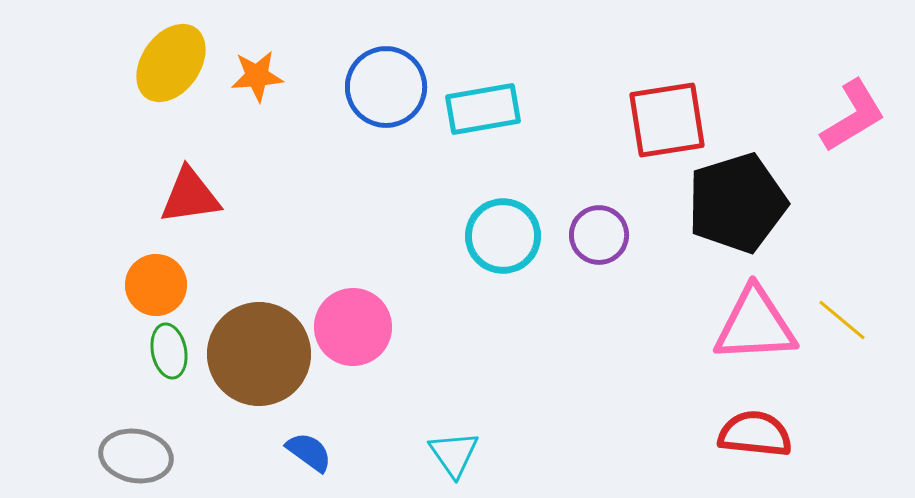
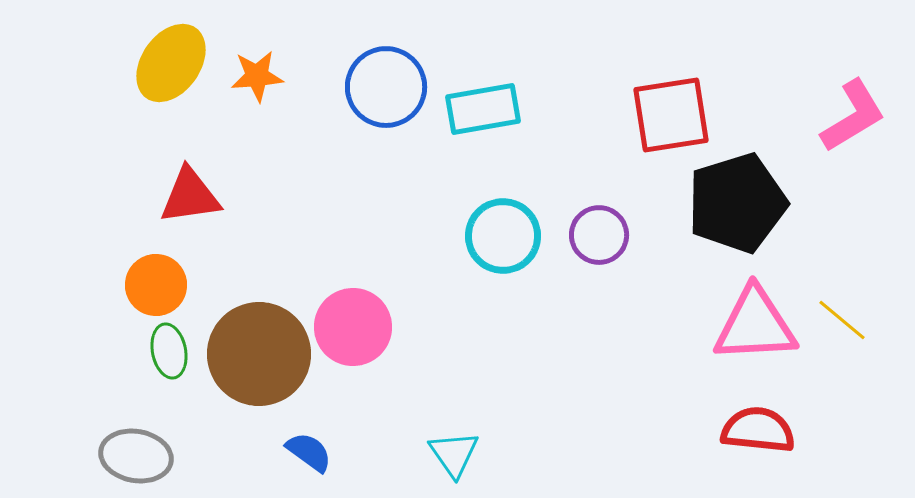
red square: moved 4 px right, 5 px up
red semicircle: moved 3 px right, 4 px up
